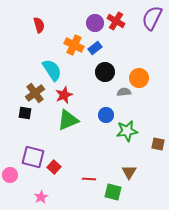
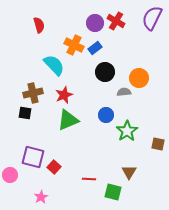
cyan semicircle: moved 2 px right, 5 px up; rotated 10 degrees counterclockwise
brown cross: moved 2 px left; rotated 24 degrees clockwise
green star: rotated 25 degrees counterclockwise
